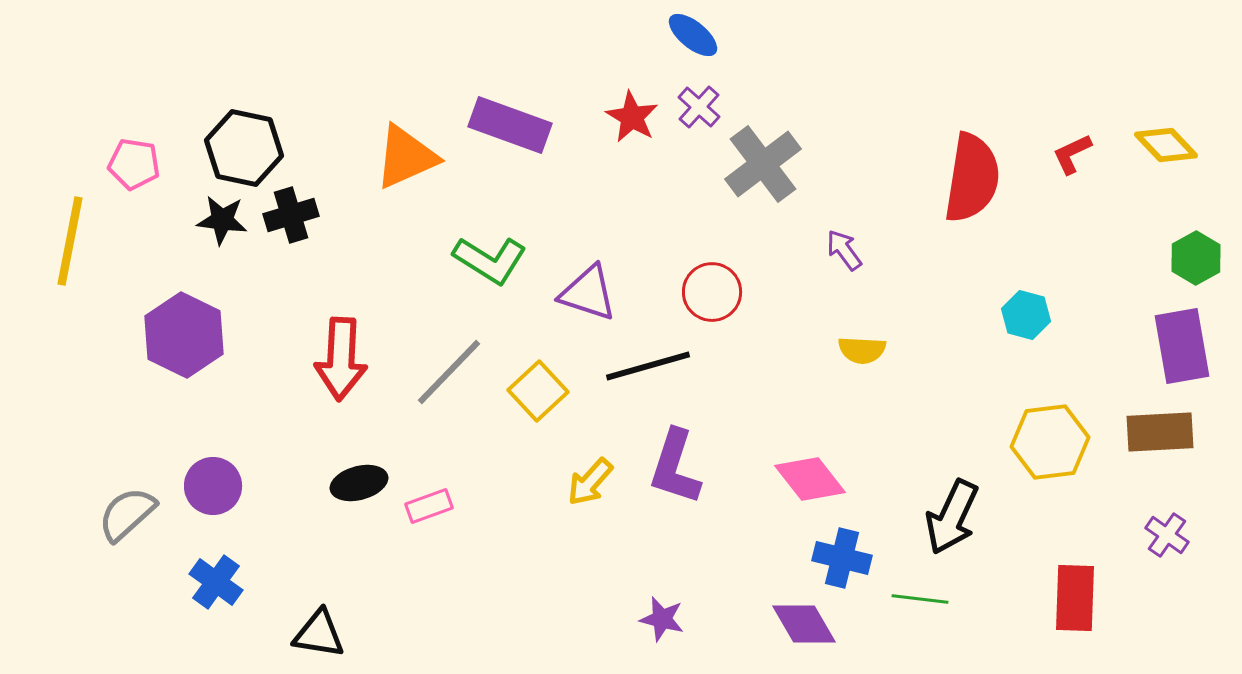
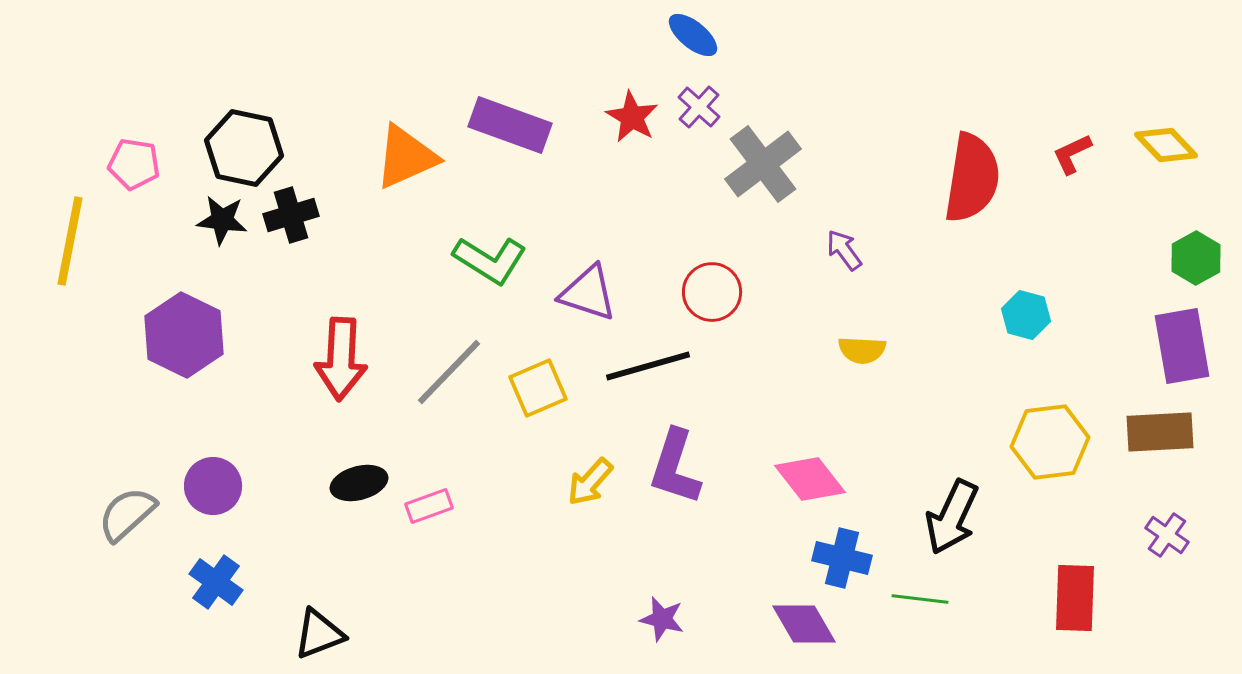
yellow square at (538, 391): moved 3 px up; rotated 20 degrees clockwise
black triangle at (319, 634): rotated 30 degrees counterclockwise
